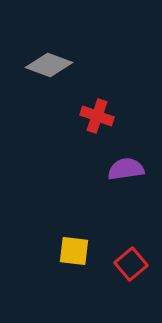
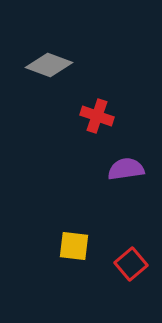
yellow square: moved 5 px up
